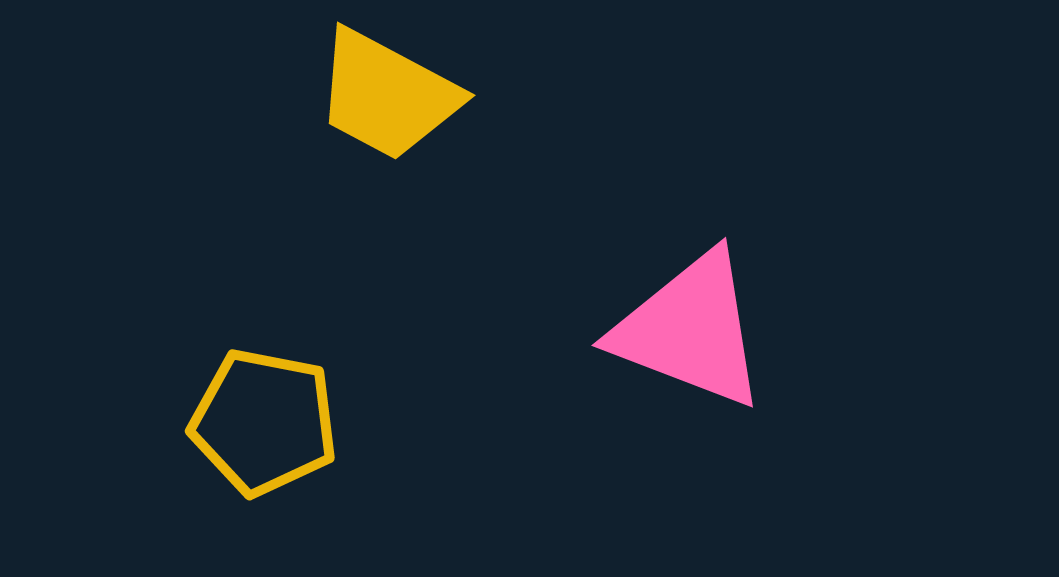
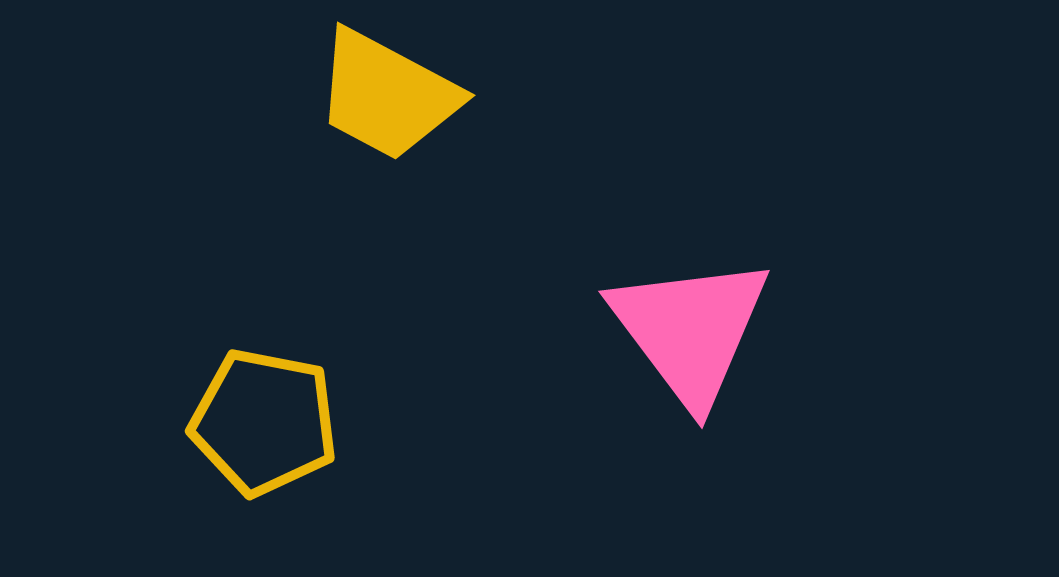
pink triangle: rotated 32 degrees clockwise
